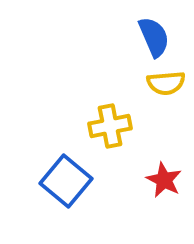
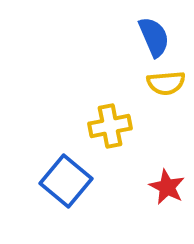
red star: moved 3 px right, 7 px down
